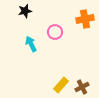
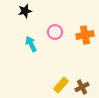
orange cross: moved 16 px down
